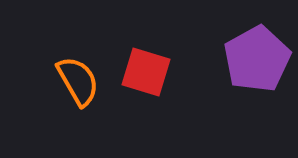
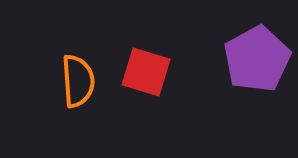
orange semicircle: rotated 26 degrees clockwise
